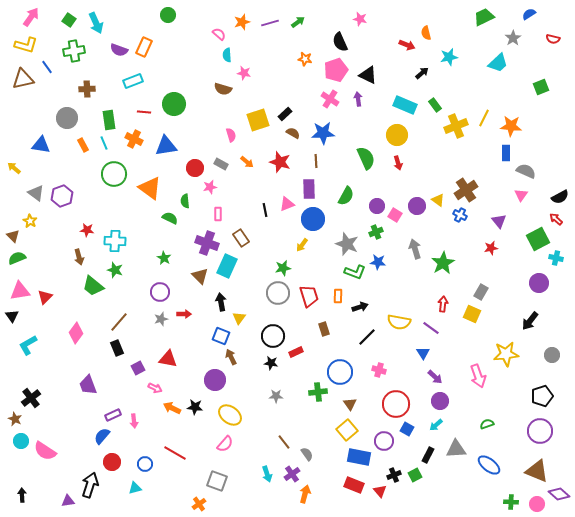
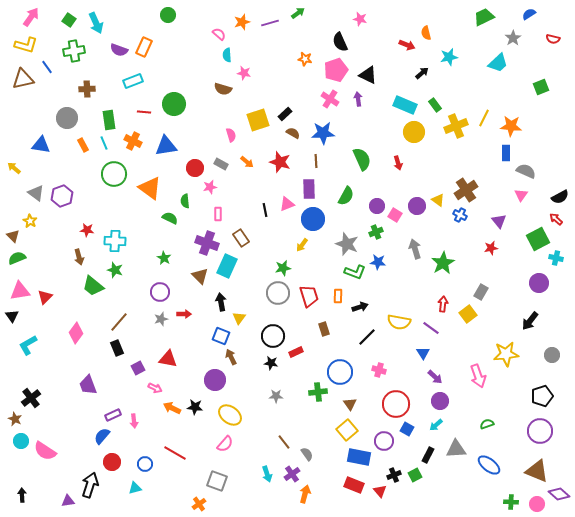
green arrow at (298, 22): moved 9 px up
yellow circle at (397, 135): moved 17 px right, 3 px up
orange cross at (134, 139): moved 1 px left, 2 px down
green semicircle at (366, 158): moved 4 px left, 1 px down
yellow square at (472, 314): moved 4 px left; rotated 30 degrees clockwise
